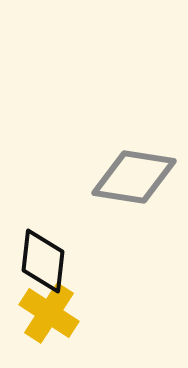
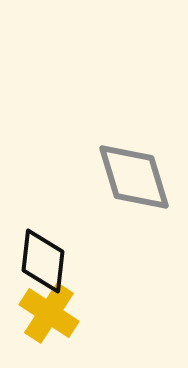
gray diamond: rotated 64 degrees clockwise
